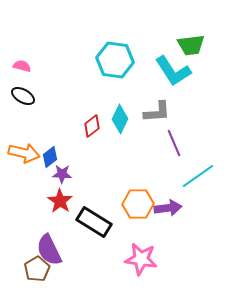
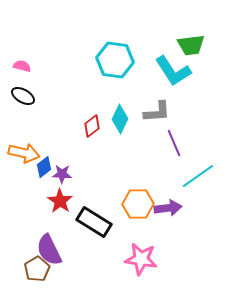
blue diamond: moved 6 px left, 10 px down
